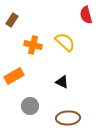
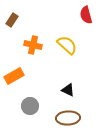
yellow semicircle: moved 2 px right, 3 px down
black triangle: moved 6 px right, 8 px down
